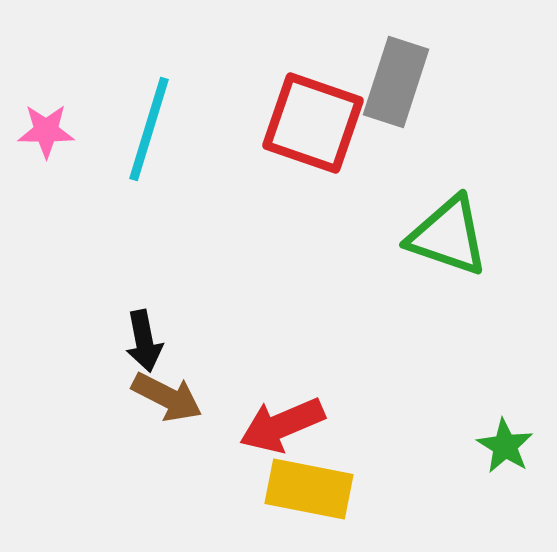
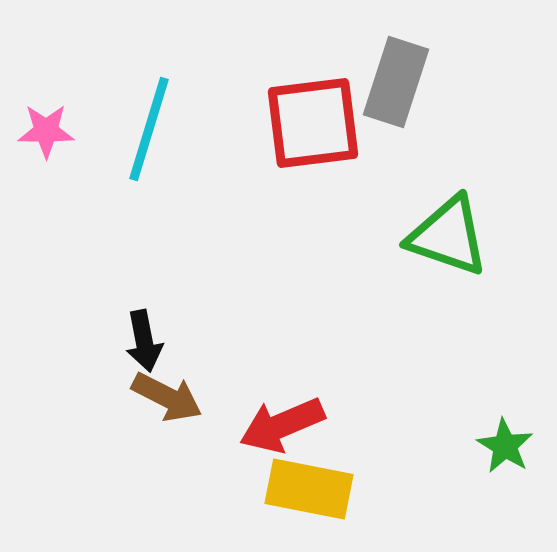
red square: rotated 26 degrees counterclockwise
